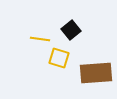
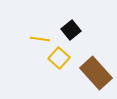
yellow square: rotated 25 degrees clockwise
brown rectangle: rotated 52 degrees clockwise
